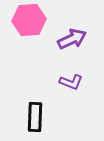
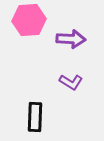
purple arrow: moved 1 px left; rotated 28 degrees clockwise
purple L-shape: rotated 10 degrees clockwise
